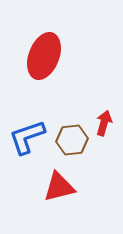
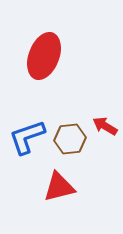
red arrow: moved 1 px right, 3 px down; rotated 75 degrees counterclockwise
brown hexagon: moved 2 px left, 1 px up
